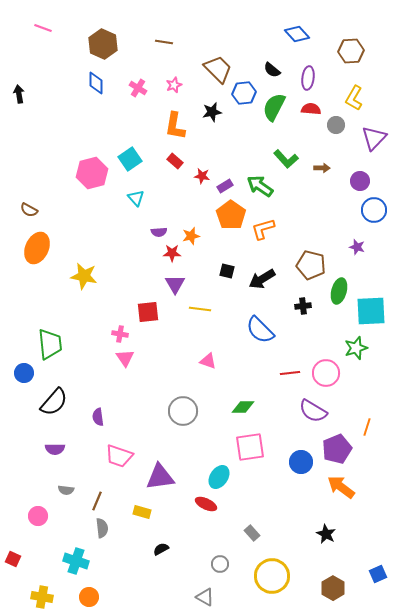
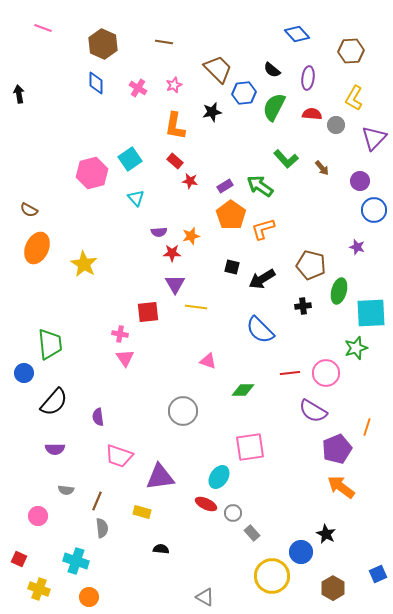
red semicircle at (311, 109): moved 1 px right, 5 px down
brown arrow at (322, 168): rotated 49 degrees clockwise
red star at (202, 176): moved 12 px left, 5 px down
black square at (227, 271): moved 5 px right, 4 px up
yellow star at (84, 276): moved 12 px up; rotated 20 degrees clockwise
yellow line at (200, 309): moved 4 px left, 2 px up
cyan square at (371, 311): moved 2 px down
green diamond at (243, 407): moved 17 px up
blue circle at (301, 462): moved 90 px down
black semicircle at (161, 549): rotated 35 degrees clockwise
red square at (13, 559): moved 6 px right
gray circle at (220, 564): moved 13 px right, 51 px up
yellow cross at (42, 597): moved 3 px left, 8 px up; rotated 10 degrees clockwise
